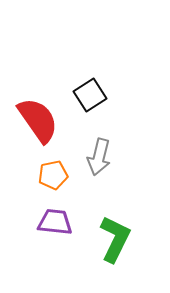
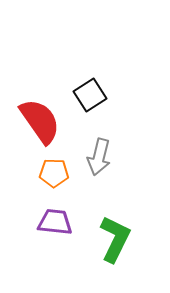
red semicircle: moved 2 px right, 1 px down
orange pentagon: moved 1 px right, 2 px up; rotated 12 degrees clockwise
